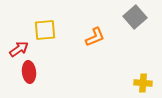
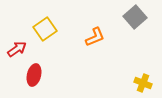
yellow square: moved 1 px up; rotated 30 degrees counterclockwise
red arrow: moved 2 px left
red ellipse: moved 5 px right, 3 px down; rotated 20 degrees clockwise
yellow cross: rotated 18 degrees clockwise
